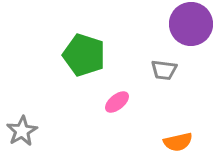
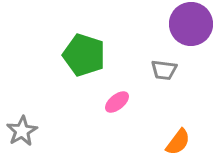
orange semicircle: rotated 40 degrees counterclockwise
